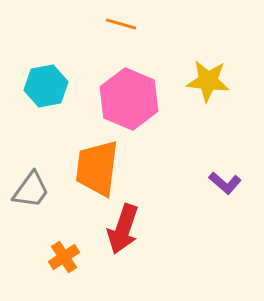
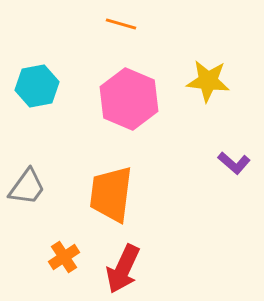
cyan hexagon: moved 9 px left
orange trapezoid: moved 14 px right, 26 px down
purple L-shape: moved 9 px right, 20 px up
gray trapezoid: moved 4 px left, 3 px up
red arrow: moved 40 px down; rotated 6 degrees clockwise
